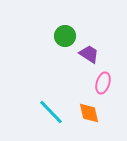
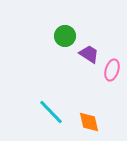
pink ellipse: moved 9 px right, 13 px up
orange diamond: moved 9 px down
